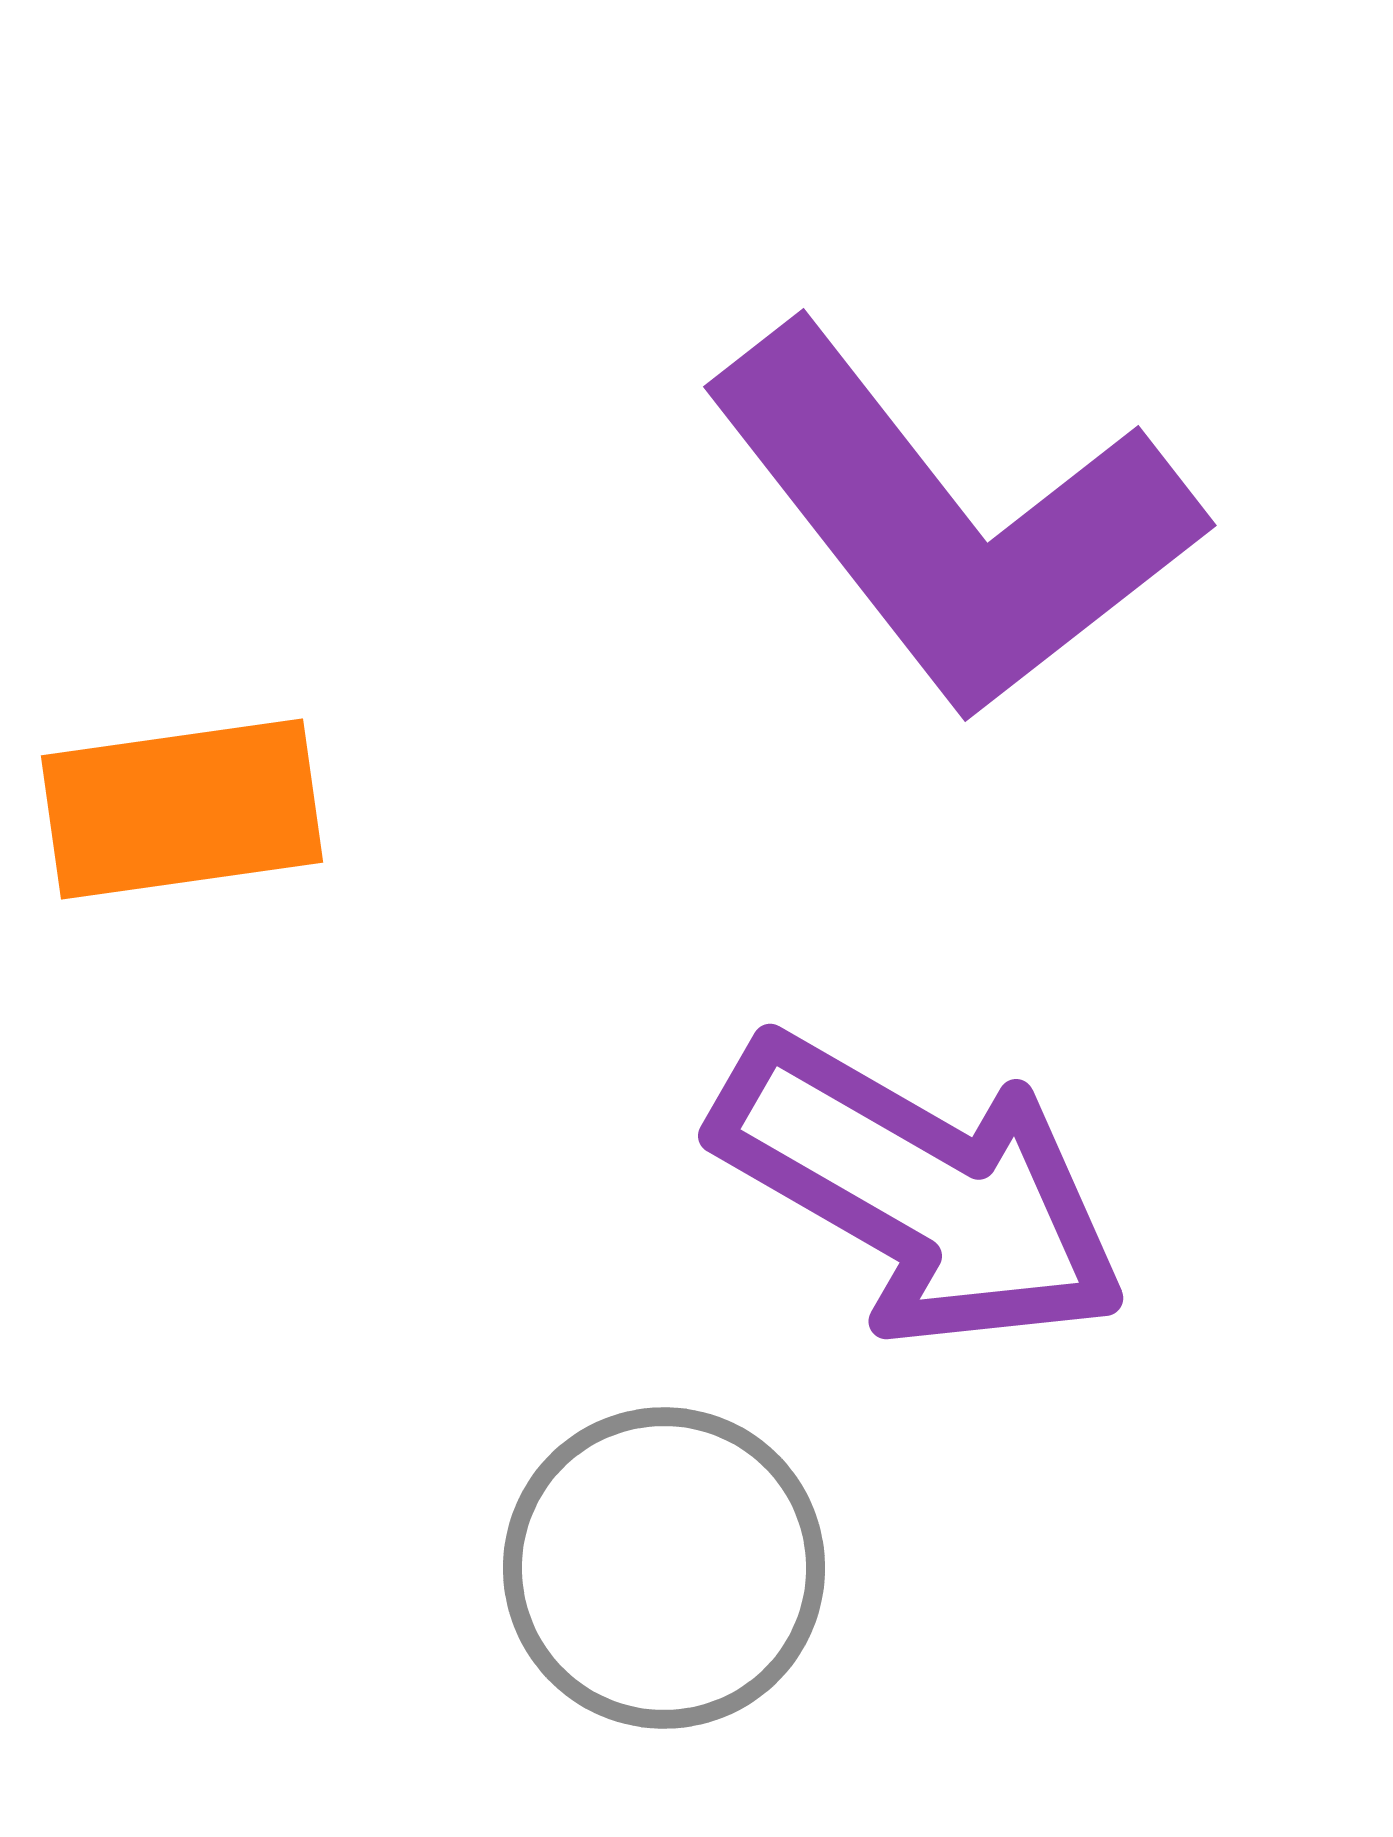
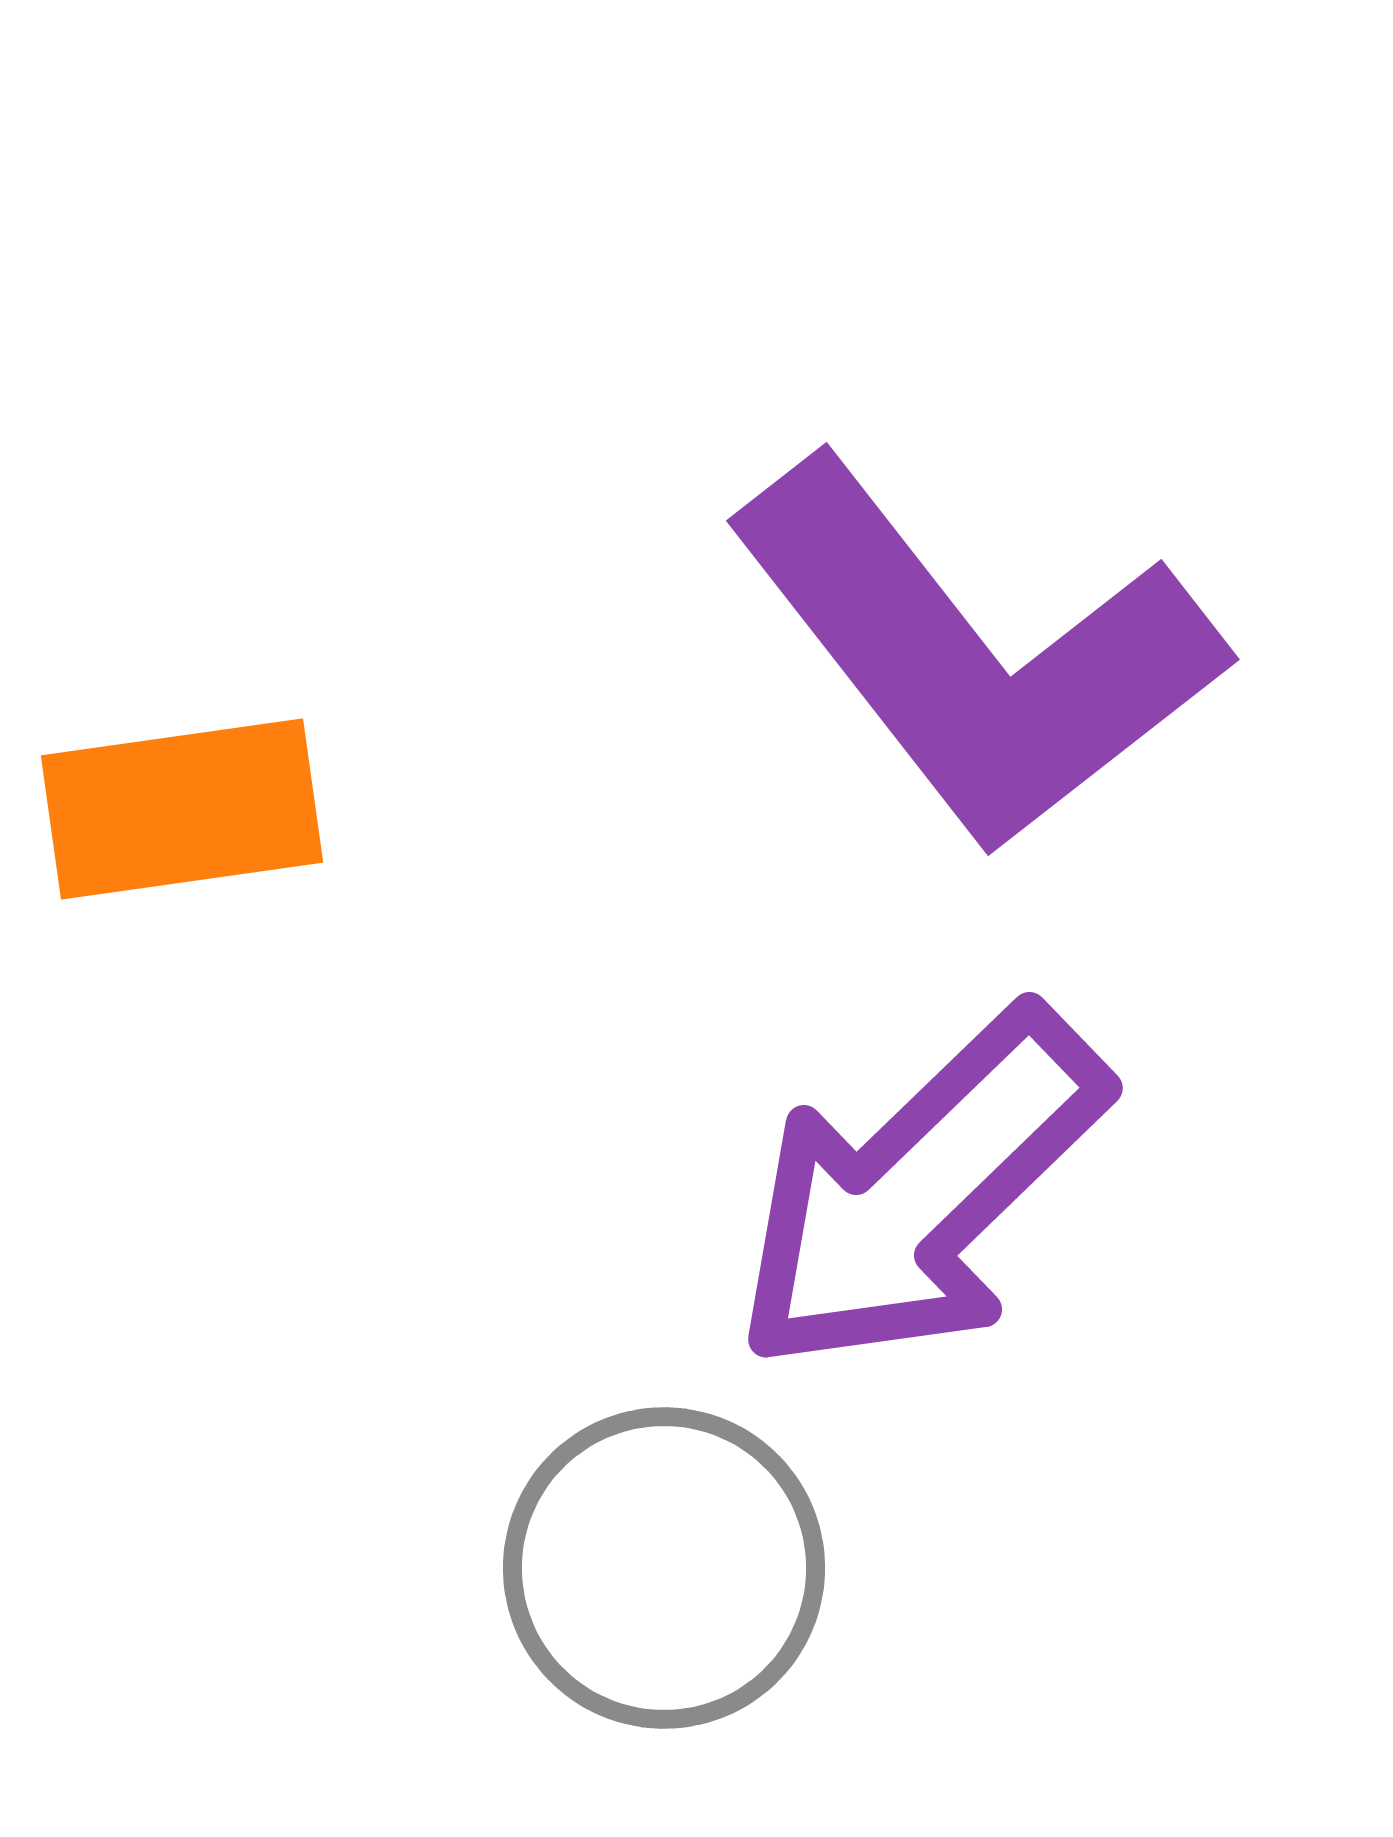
purple L-shape: moved 23 px right, 134 px down
purple arrow: rotated 106 degrees clockwise
